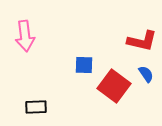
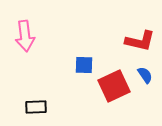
red L-shape: moved 2 px left
blue semicircle: moved 1 px left, 1 px down
red square: rotated 28 degrees clockwise
